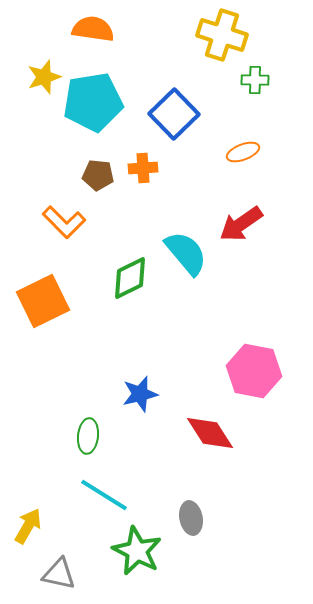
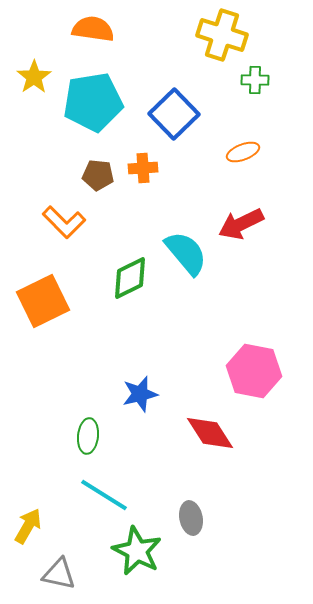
yellow star: moved 10 px left; rotated 16 degrees counterclockwise
red arrow: rotated 9 degrees clockwise
